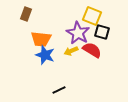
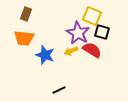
orange trapezoid: moved 17 px left, 1 px up
